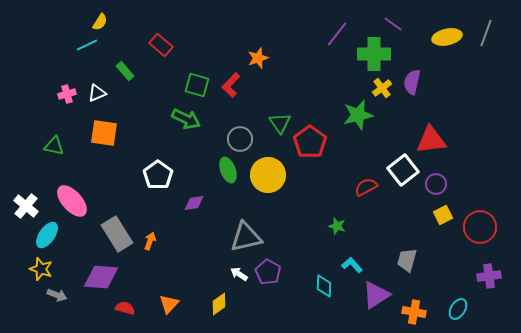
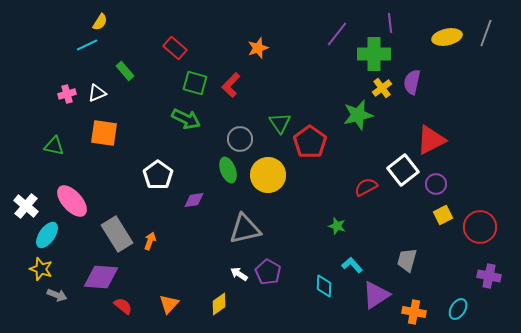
purple line at (393, 24): moved 3 px left, 1 px up; rotated 48 degrees clockwise
red rectangle at (161, 45): moved 14 px right, 3 px down
orange star at (258, 58): moved 10 px up
green square at (197, 85): moved 2 px left, 2 px up
red triangle at (431, 140): rotated 20 degrees counterclockwise
purple diamond at (194, 203): moved 3 px up
gray triangle at (246, 237): moved 1 px left, 8 px up
purple cross at (489, 276): rotated 20 degrees clockwise
red semicircle at (125, 308): moved 2 px left, 2 px up; rotated 24 degrees clockwise
